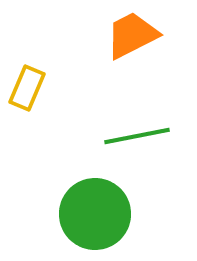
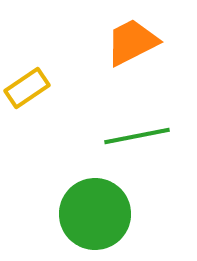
orange trapezoid: moved 7 px down
yellow rectangle: rotated 33 degrees clockwise
